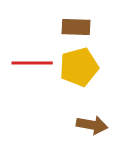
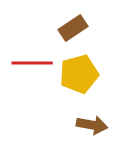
brown rectangle: moved 3 px left, 1 px down; rotated 36 degrees counterclockwise
yellow pentagon: moved 7 px down
